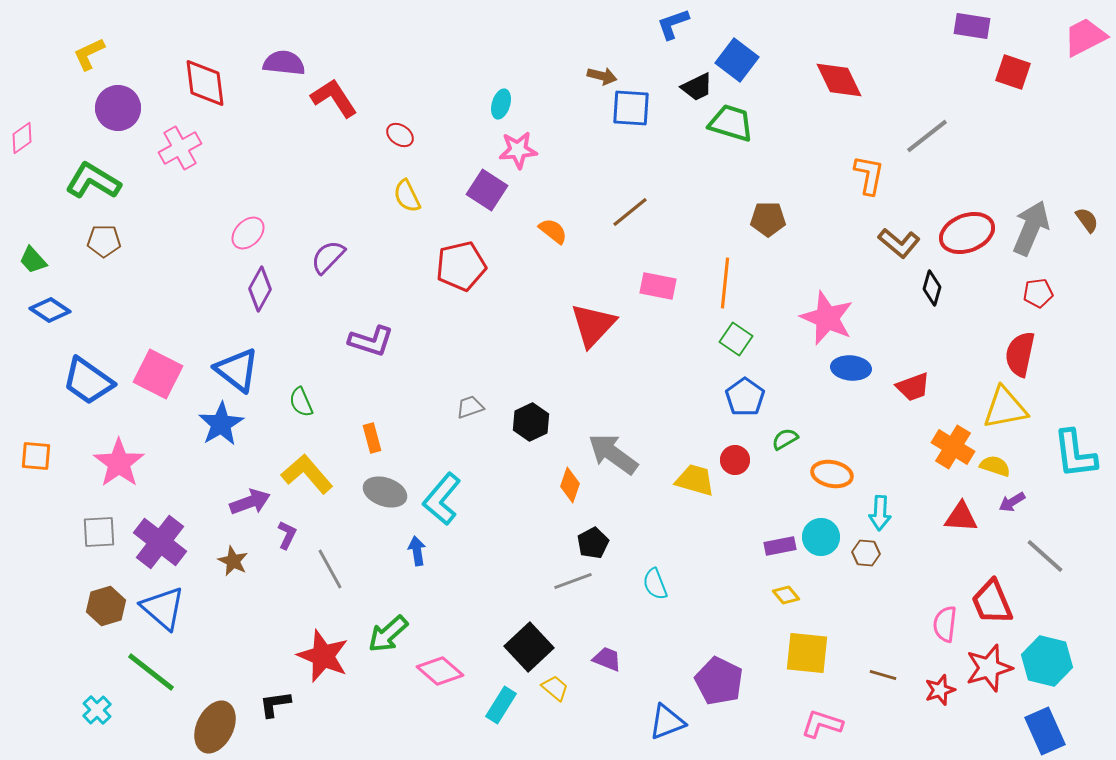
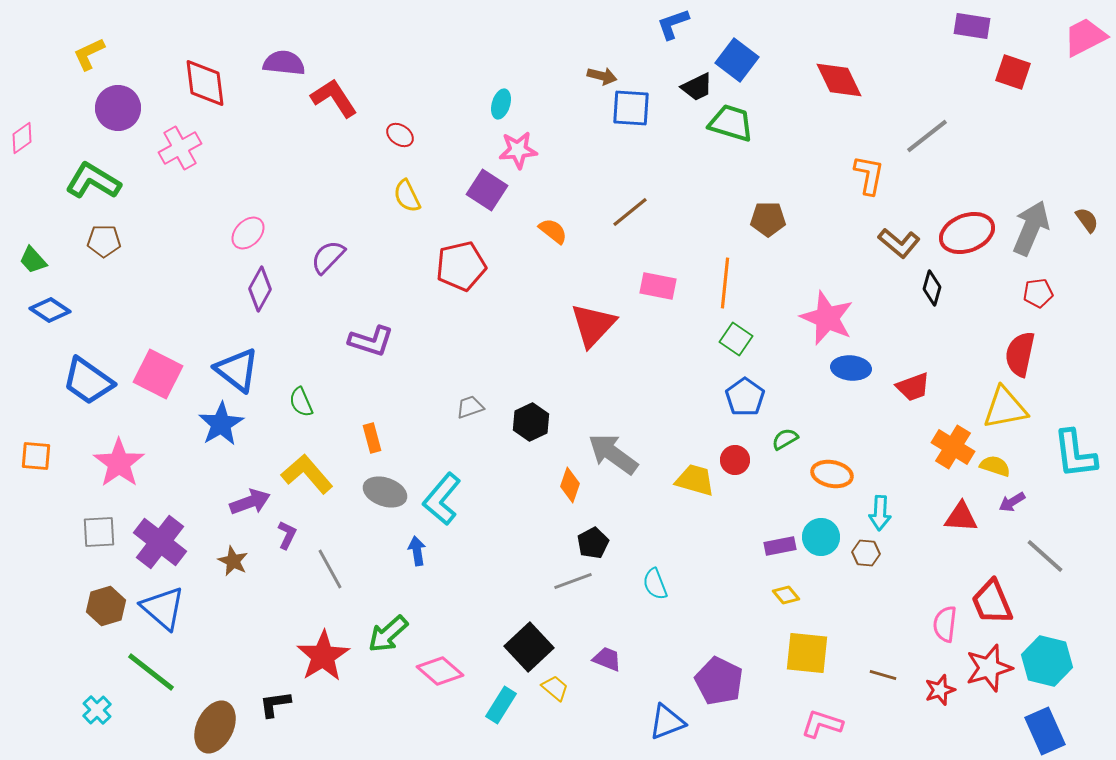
red star at (323, 656): rotated 18 degrees clockwise
